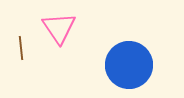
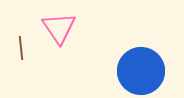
blue circle: moved 12 px right, 6 px down
